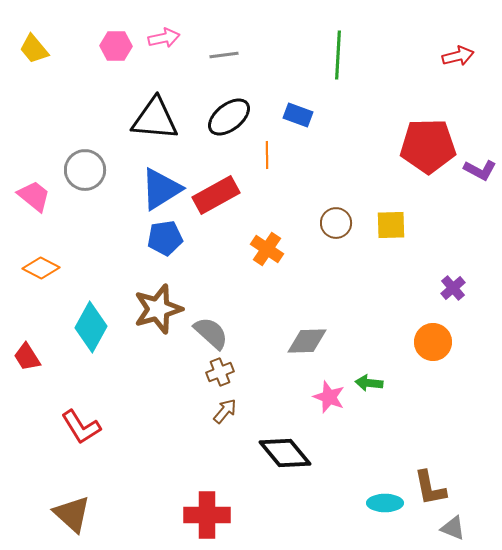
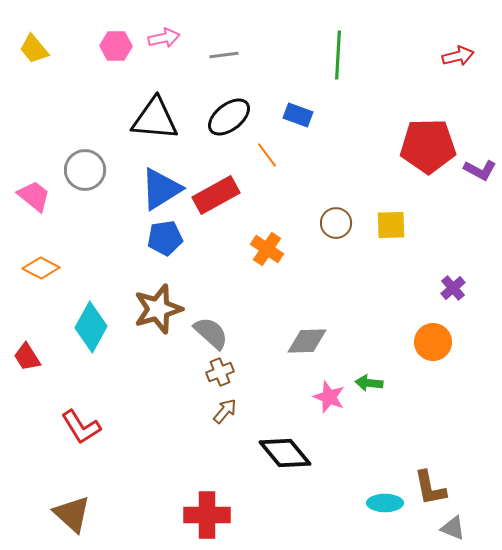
orange line: rotated 36 degrees counterclockwise
